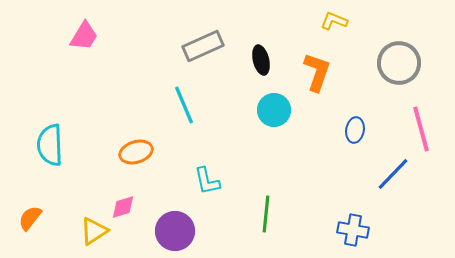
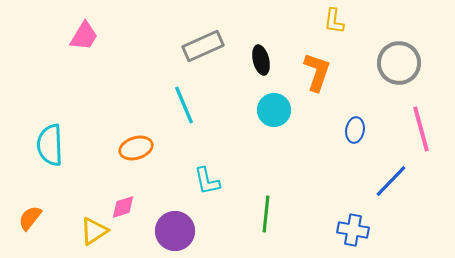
yellow L-shape: rotated 104 degrees counterclockwise
orange ellipse: moved 4 px up
blue line: moved 2 px left, 7 px down
